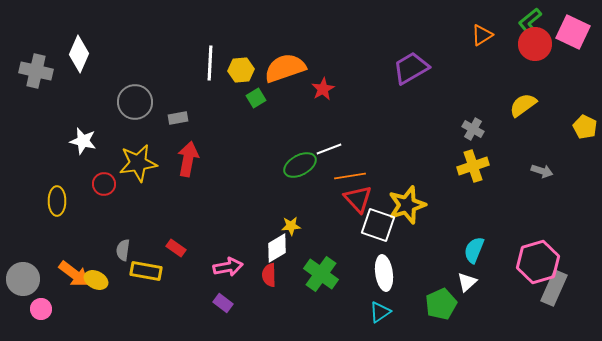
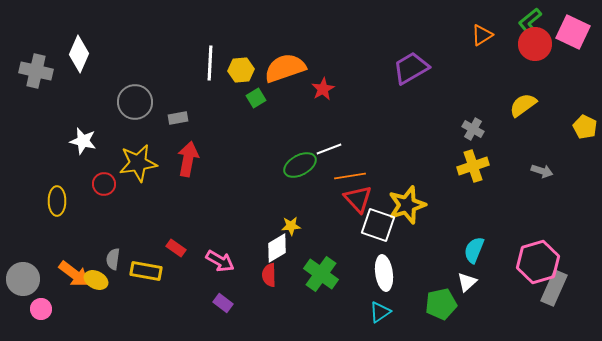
gray semicircle at (123, 250): moved 10 px left, 9 px down
pink arrow at (228, 267): moved 8 px left, 6 px up; rotated 40 degrees clockwise
green pentagon at (441, 304): rotated 12 degrees clockwise
